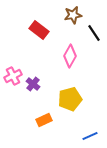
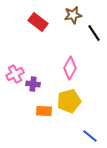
red rectangle: moved 1 px left, 8 px up
pink diamond: moved 12 px down
pink cross: moved 2 px right, 2 px up
purple cross: rotated 32 degrees counterclockwise
yellow pentagon: moved 1 px left, 2 px down
orange rectangle: moved 9 px up; rotated 28 degrees clockwise
blue line: rotated 63 degrees clockwise
